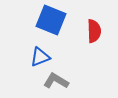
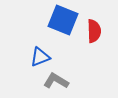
blue square: moved 12 px right
